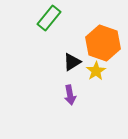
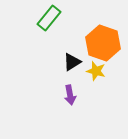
yellow star: rotated 24 degrees counterclockwise
